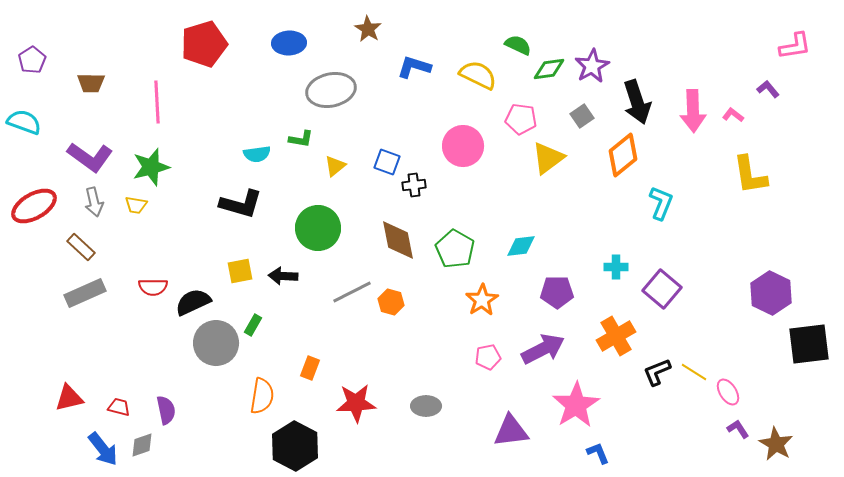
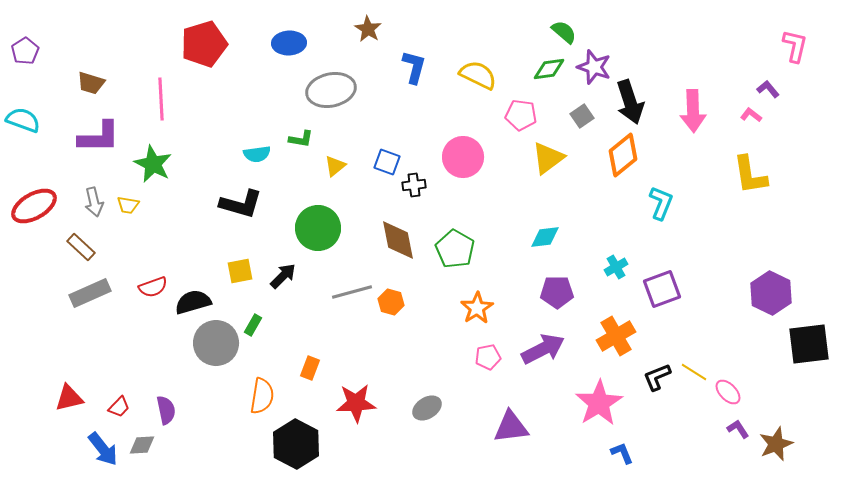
green semicircle at (518, 45): moved 46 px right, 13 px up; rotated 16 degrees clockwise
pink L-shape at (795, 46): rotated 68 degrees counterclockwise
purple pentagon at (32, 60): moved 7 px left, 9 px up
purple star at (592, 66): moved 2 px right, 1 px down; rotated 24 degrees counterclockwise
blue L-shape at (414, 67): rotated 88 degrees clockwise
brown trapezoid at (91, 83): rotated 16 degrees clockwise
pink line at (157, 102): moved 4 px right, 3 px up
black arrow at (637, 102): moved 7 px left
pink L-shape at (733, 115): moved 18 px right
pink pentagon at (521, 119): moved 4 px up
cyan semicircle at (24, 122): moved 1 px left, 2 px up
pink circle at (463, 146): moved 11 px down
purple L-shape at (90, 157): moved 9 px right, 20 px up; rotated 36 degrees counterclockwise
green star at (151, 167): moved 2 px right, 3 px up; rotated 30 degrees counterclockwise
yellow trapezoid at (136, 205): moved 8 px left
cyan diamond at (521, 246): moved 24 px right, 9 px up
cyan cross at (616, 267): rotated 30 degrees counterclockwise
black arrow at (283, 276): rotated 132 degrees clockwise
red semicircle at (153, 287): rotated 20 degrees counterclockwise
purple square at (662, 289): rotated 30 degrees clockwise
gray line at (352, 292): rotated 12 degrees clockwise
gray rectangle at (85, 293): moved 5 px right
orange star at (482, 300): moved 5 px left, 8 px down
black semicircle at (193, 302): rotated 9 degrees clockwise
black L-shape at (657, 372): moved 5 px down
pink ellipse at (728, 392): rotated 12 degrees counterclockwise
pink star at (576, 405): moved 23 px right, 2 px up
gray ellipse at (426, 406): moved 1 px right, 2 px down; rotated 32 degrees counterclockwise
red trapezoid at (119, 407): rotated 120 degrees clockwise
purple triangle at (511, 431): moved 4 px up
brown star at (776, 444): rotated 20 degrees clockwise
gray diamond at (142, 445): rotated 16 degrees clockwise
black hexagon at (295, 446): moved 1 px right, 2 px up
blue L-shape at (598, 453): moved 24 px right
